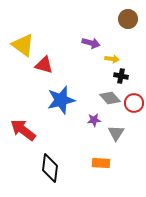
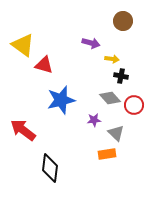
brown circle: moved 5 px left, 2 px down
red circle: moved 2 px down
gray triangle: rotated 18 degrees counterclockwise
orange rectangle: moved 6 px right, 9 px up; rotated 12 degrees counterclockwise
